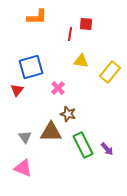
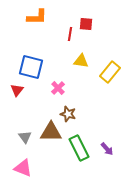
blue square: rotated 30 degrees clockwise
green rectangle: moved 4 px left, 3 px down
